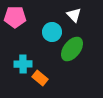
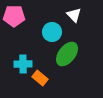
pink pentagon: moved 1 px left, 1 px up
green ellipse: moved 5 px left, 5 px down
